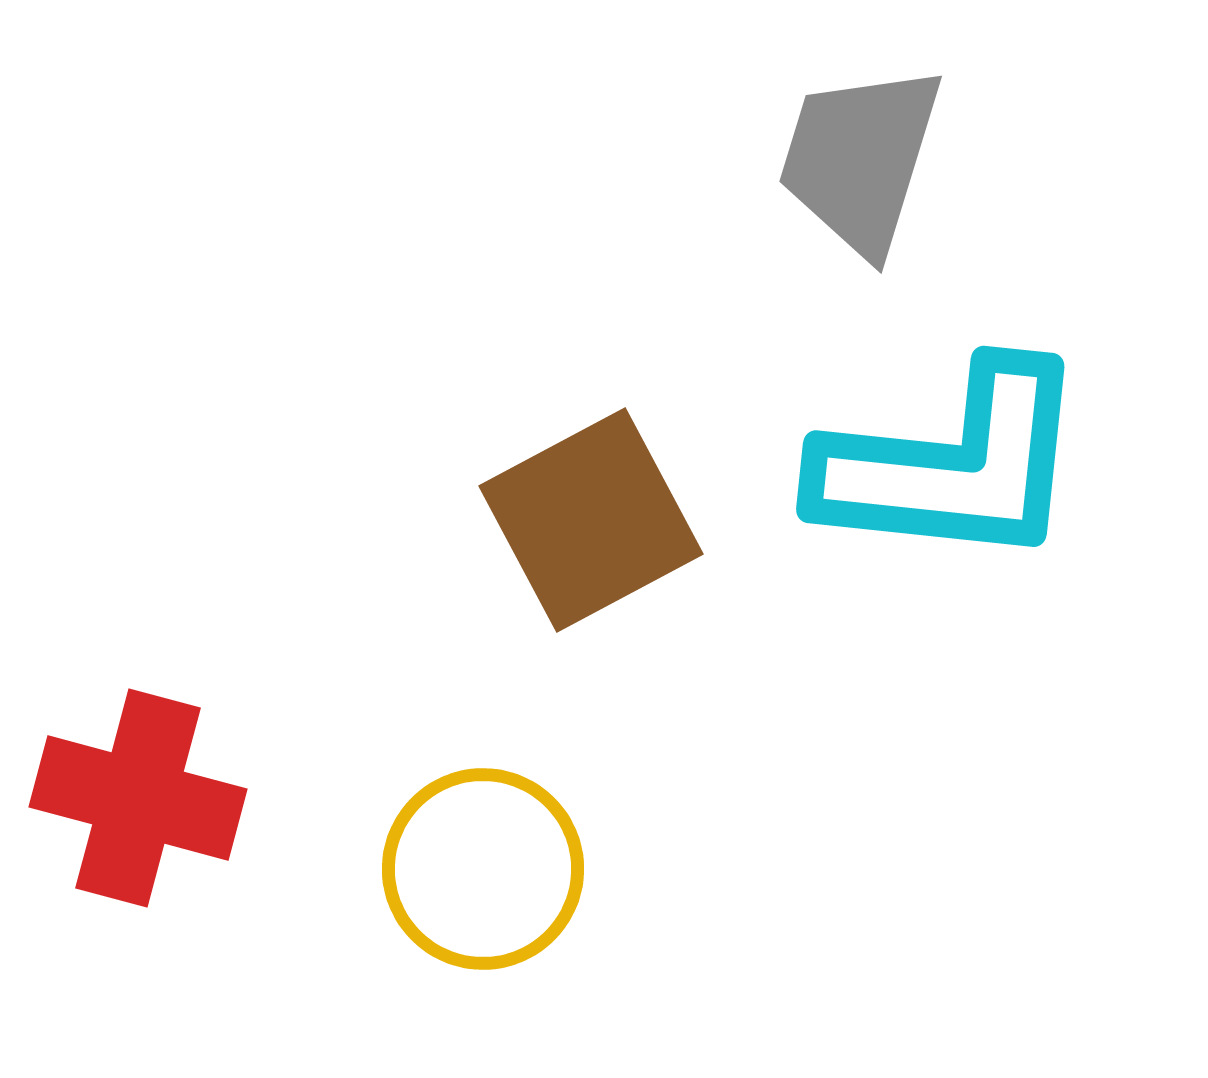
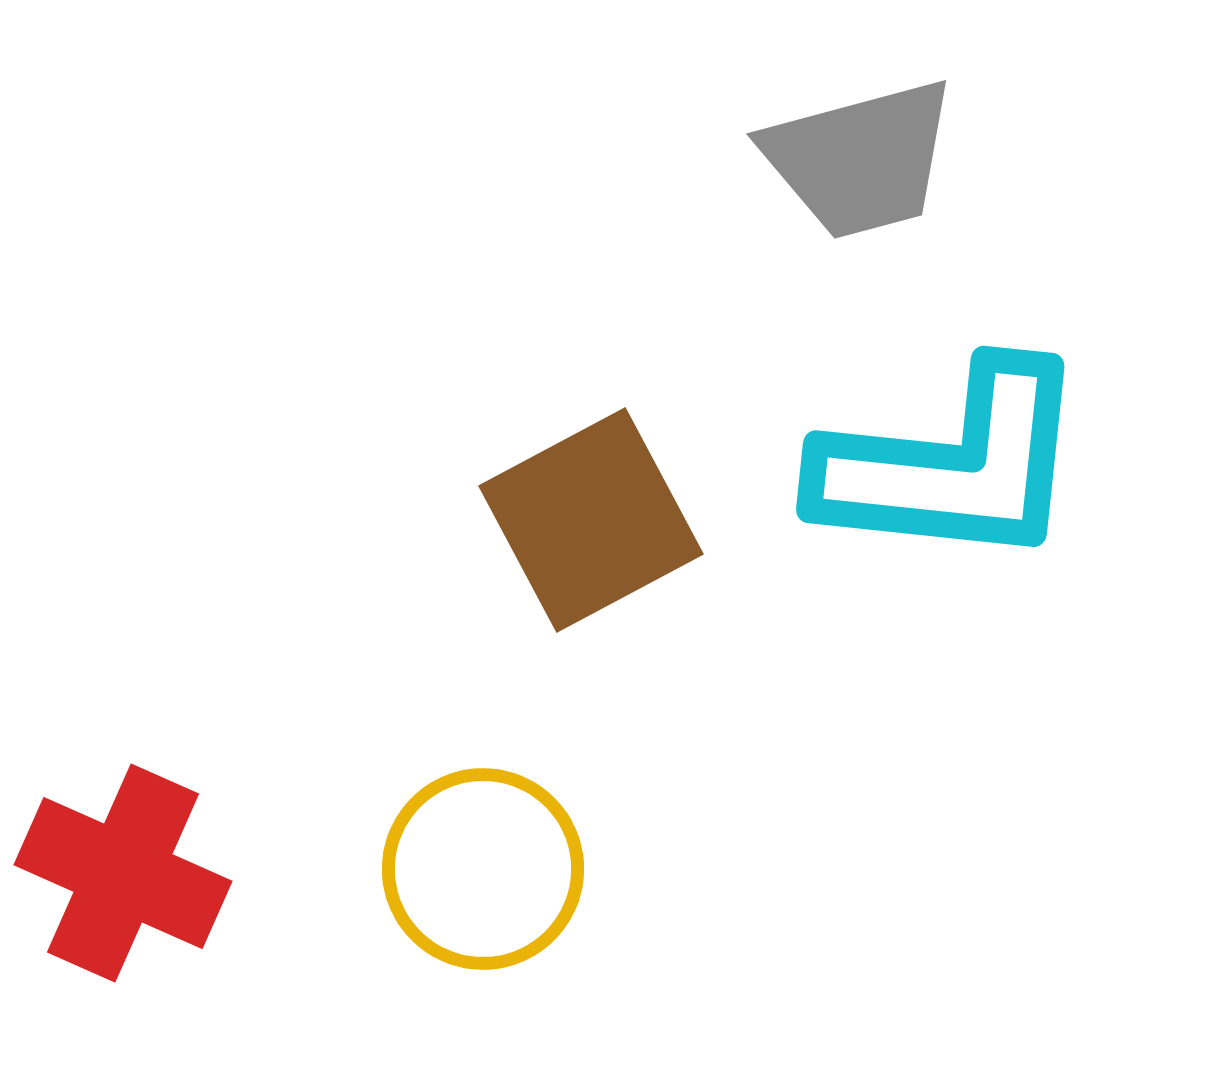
gray trapezoid: rotated 122 degrees counterclockwise
red cross: moved 15 px left, 75 px down; rotated 9 degrees clockwise
